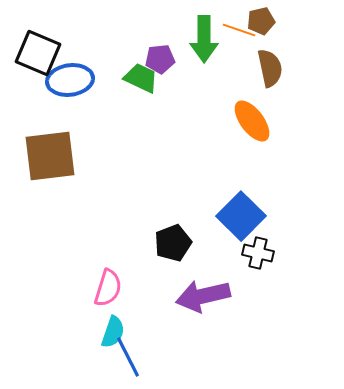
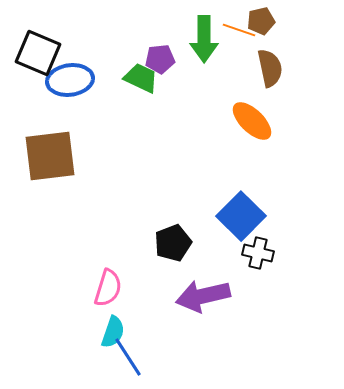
orange ellipse: rotated 9 degrees counterclockwise
blue line: rotated 6 degrees counterclockwise
